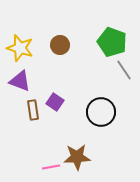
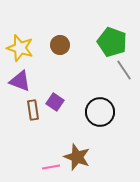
black circle: moved 1 px left
brown star: rotated 24 degrees clockwise
